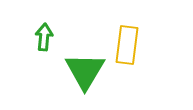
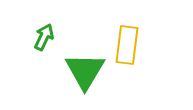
green arrow: rotated 20 degrees clockwise
